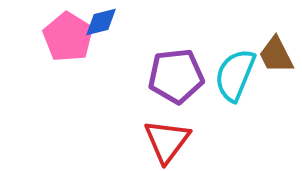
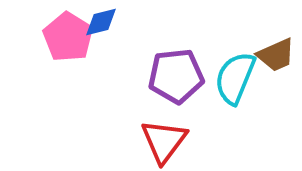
brown trapezoid: rotated 87 degrees counterclockwise
cyan semicircle: moved 3 px down
red triangle: moved 3 px left
